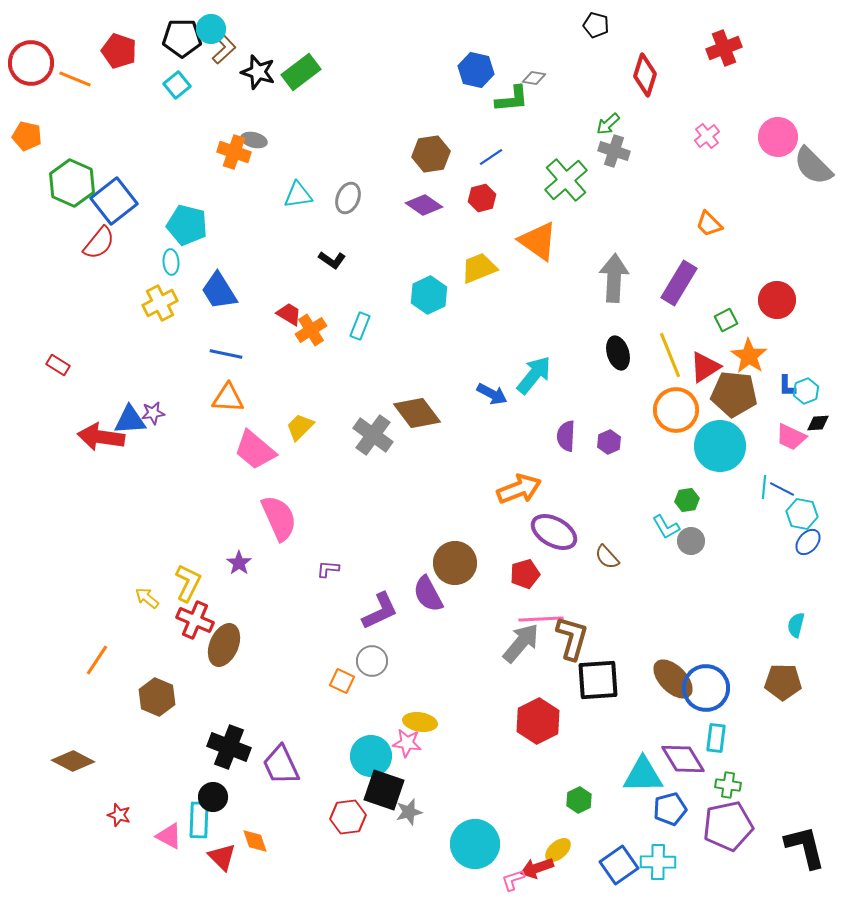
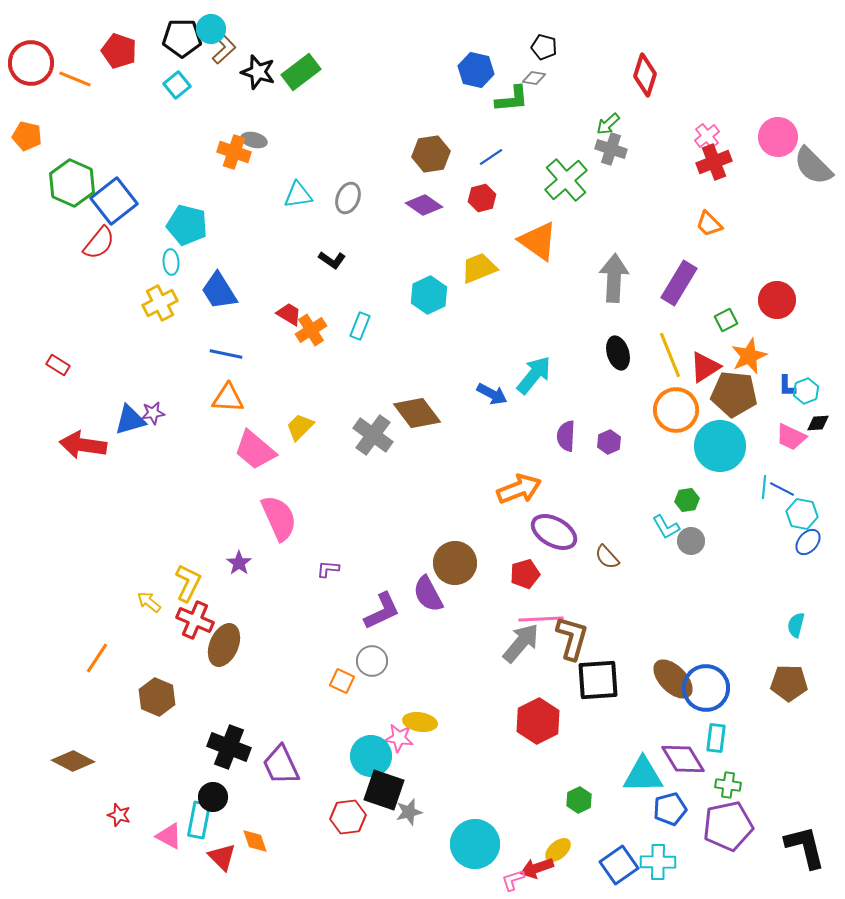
black pentagon at (596, 25): moved 52 px left, 22 px down
red cross at (724, 48): moved 10 px left, 114 px down
gray cross at (614, 151): moved 3 px left, 2 px up
orange star at (749, 356): rotated 15 degrees clockwise
blue triangle at (130, 420): rotated 12 degrees counterclockwise
red arrow at (101, 437): moved 18 px left, 8 px down
yellow arrow at (147, 598): moved 2 px right, 4 px down
purple L-shape at (380, 611): moved 2 px right
orange line at (97, 660): moved 2 px up
brown pentagon at (783, 682): moved 6 px right, 1 px down
pink star at (407, 743): moved 8 px left, 5 px up
cyan rectangle at (199, 820): rotated 9 degrees clockwise
